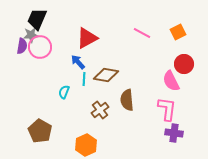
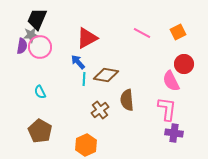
cyan semicircle: moved 24 px left; rotated 48 degrees counterclockwise
